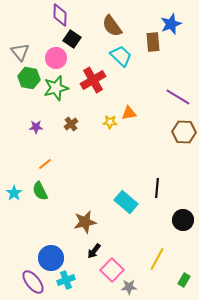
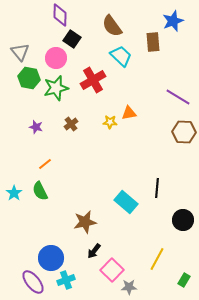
blue star: moved 2 px right, 3 px up
purple star: rotated 16 degrees clockwise
